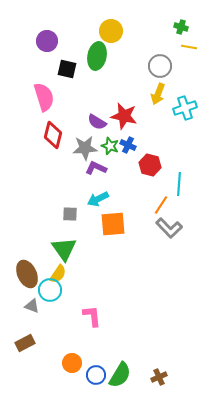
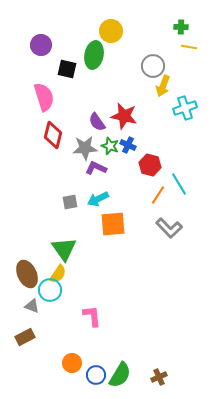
green cross: rotated 16 degrees counterclockwise
purple circle: moved 6 px left, 4 px down
green ellipse: moved 3 px left, 1 px up
gray circle: moved 7 px left
yellow arrow: moved 5 px right, 8 px up
purple semicircle: rotated 24 degrees clockwise
cyan line: rotated 35 degrees counterclockwise
orange line: moved 3 px left, 10 px up
gray square: moved 12 px up; rotated 14 degrees counterclockwise
brown rectangle: moved 6 px up
